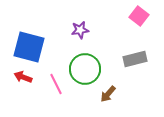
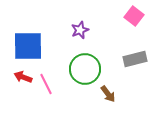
pink square: moved 5 px left
purple star: rotated 12 degrees counterclockwise
blue square: moved 1 px left, 1 px up; rotated 16 degrees counterclockwise
pink line: moved 10 px left
brown arrow: rotated 78 degrees counterclockwise
